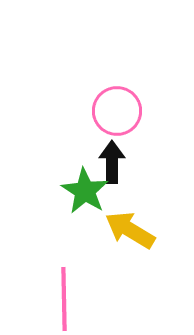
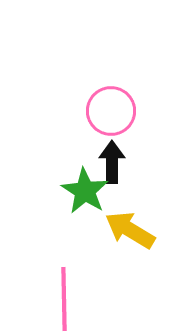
pink circle: moved 6 px left
